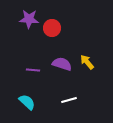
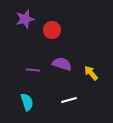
purple star: moved 4 px left; rotated 18 degrees counterclockwise
red circle: moved 2 px down
yellow arrow: moved 4 px right, 11 px down
cyan semicircle: rotated 30 degrees clockwise
